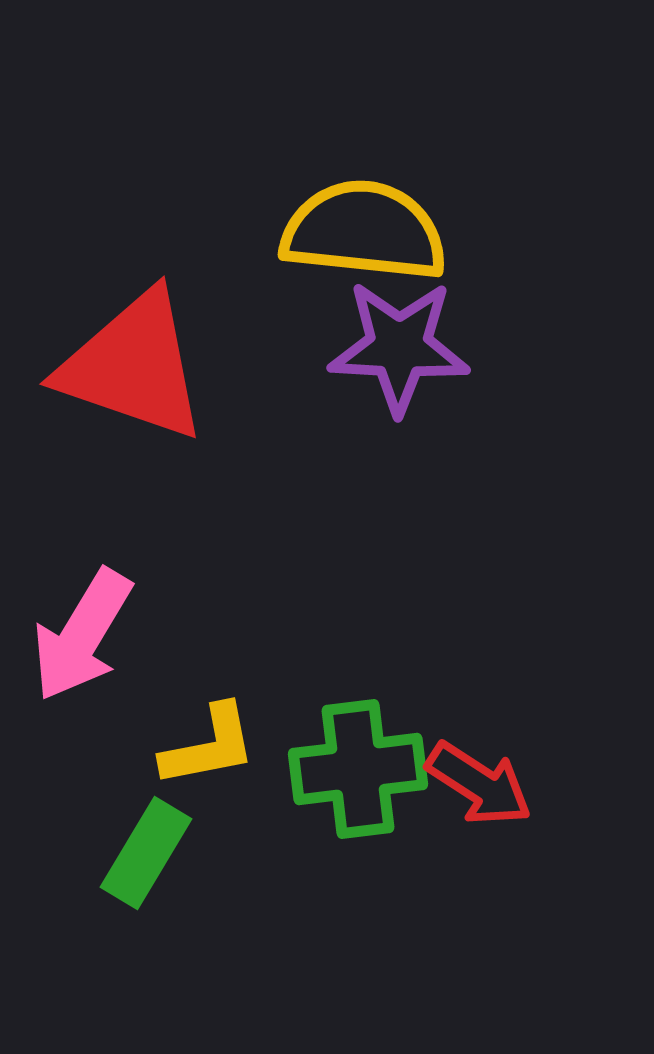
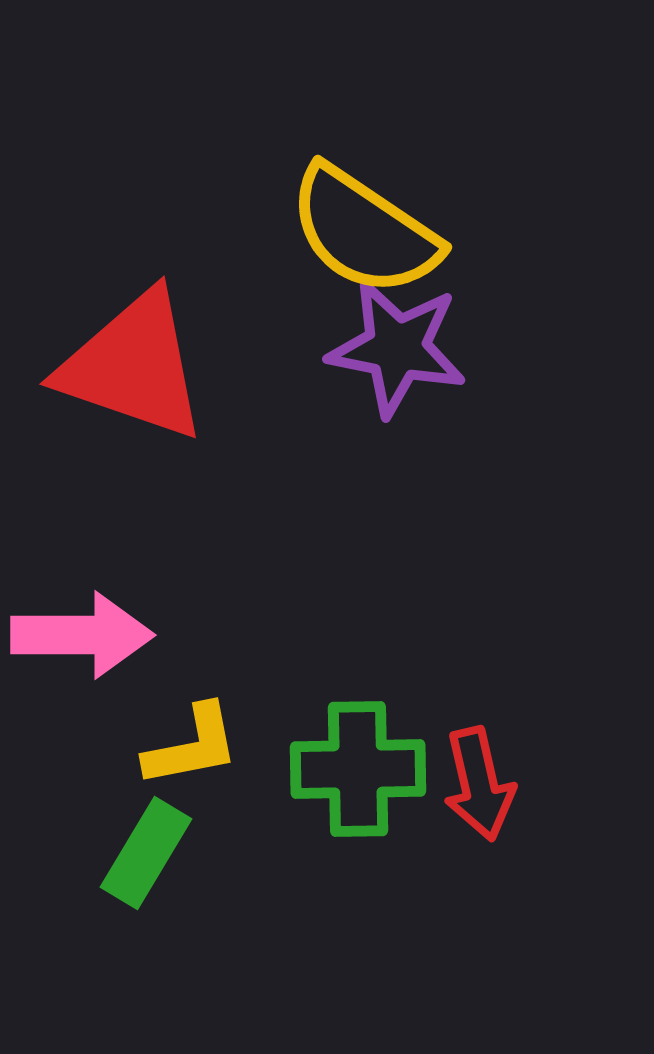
yellow semicircle: rotated 152 degrees counterclockwise
purple star: moved 2 px left, 1 px down; rotated 8 degrees clockwise
pink arrow: rotated 121 degrees counterclockwise
yellow L-shape: moved 17 px left
green cross: rotated 6 degrees clockwise
red arrow: rotated 44 degrees clockwise
